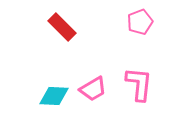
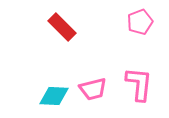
pink trapezoid: rotated 16 degrees clockwise
